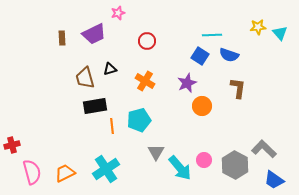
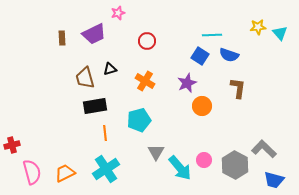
orange line: moved 7 px left, 7 px down
blue trapezoid: rotated 20 degrees counterclockwise
